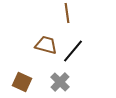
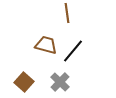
brown square: moved 2 px right; rotated 18 degrees clockwise
